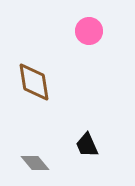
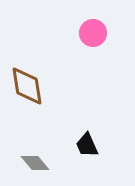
pink circle: moved 4 px right, 2 px down
brown diamond: moved 7 px left, 4 px down
